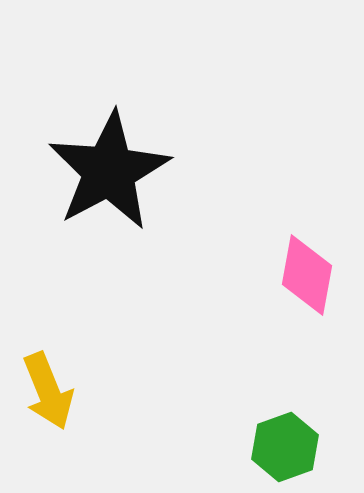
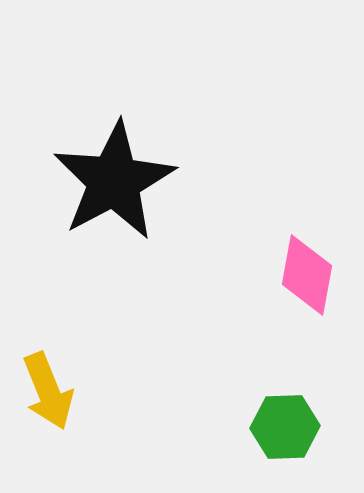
black star: moved 5 px right, 10 px down
green hexagon: moved 20 px up; rotated 18 degrees clockwise
